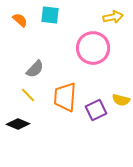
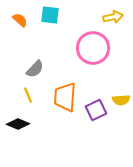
yellow line: rotated 21 degrees clockwise
yellow semicircle: rotated 18 degrees counterclockwise
